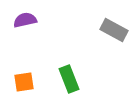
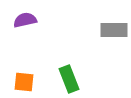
gray rectangle: rotated 28 degrees counterclockwise
orange square: rotated 15 degrees clockwise
